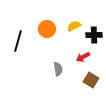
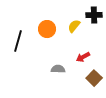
yellow semicircle: rotated 24 degrees counterclockwise
black cross: moved 20 px up
gray semicircle: rotated 80 degrees counterclockwise
brown square: moved 3 px right, 2 px up; rotated 14 degrees clockwise
